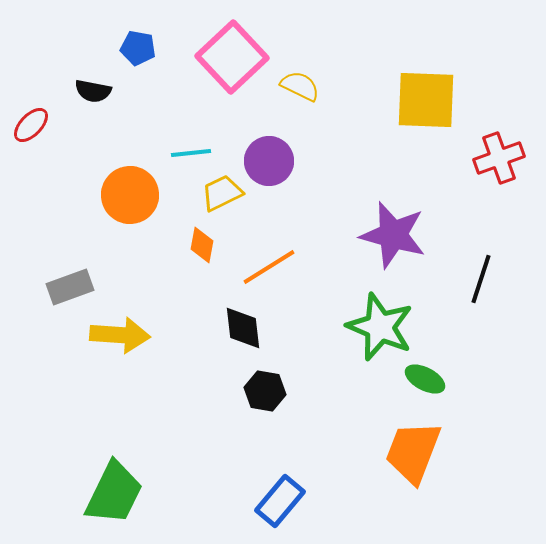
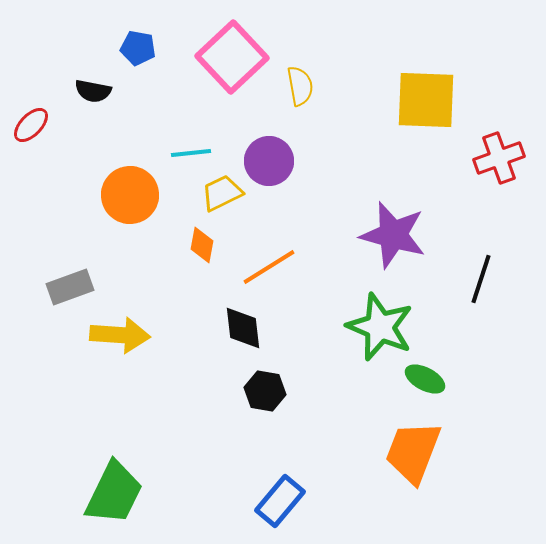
yellow semicircle: rotated 54 degrees clockwise
